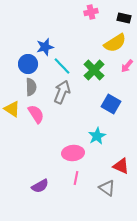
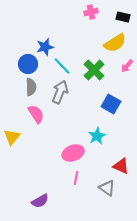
black rectangle: moved 1 px left, 1 px up
gray arrow: moved 2 px left
yellow triangle: moved 28 px down; rotated 36 degrees clockwise
pink ellipse: rotated 15 degrees counterclockwise
purple semicircle: moved 15 px down
